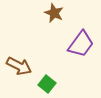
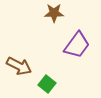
brown star: rotated 24 degrees counterclockwise
purple trapezoid: moved 4 px left, 1 px down
